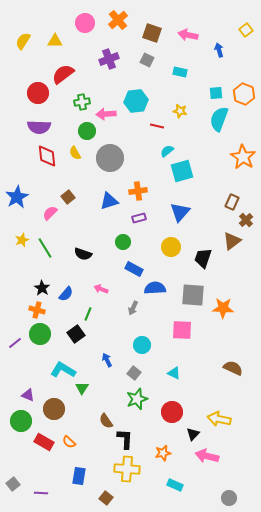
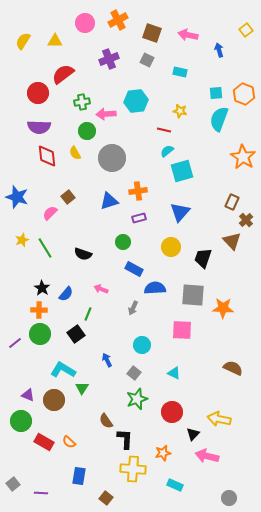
orange cross at (118, 20): rotated 12 degrees clockwise
red line at (157, 126): moved 7 px right, 4 px down
gray circle at (110, 158): moved 2 px right
blue star at (17, 197): rotated 25 degrees counterclockwise
brown triangle at (232, 241): rotated 36 degrees counterclockwise
orange cross at (37, 310): moved 2 px right; rotated 14 degrees counterclockwise
brown circle at (54, 409): moved 9 px up
yellow cross at (127, 469): moved 6 px right
